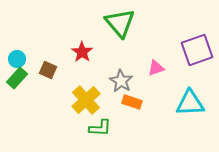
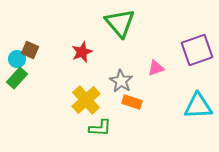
red star: rotated 15 degrees clockwise
brown square: moved 18 px left, 20 px up
cyan triangle: moved 8 px right, 3 px down
